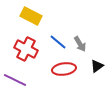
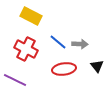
gray arrow: rotated 56 degrees counterclockwise
black triangle: rotated 32 degrees counterclockwise
